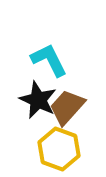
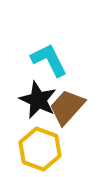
yellow hexagon: moved 19 px left
